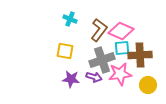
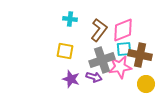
cyan cross: rotated 16 degrees counterclockwise
pink diamond: moved 2 px right, 1 px up; rotated 45 degrees counterclockwise
cyan square: moved 2 px right, 1 px down
brown cross: rotated 15 degrees clockwise
pink star: moved 7 px up
purple star: rotated 12 degrees clockwise
yellow circle: moved 2 px left, 1 px up
